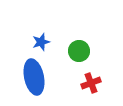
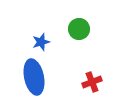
green circle: moved 22 px up
red cross: moved 1 px right, 1 px up
